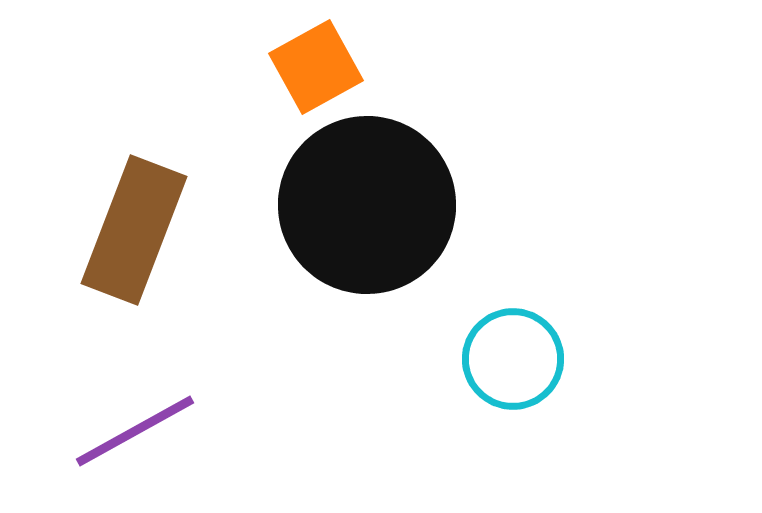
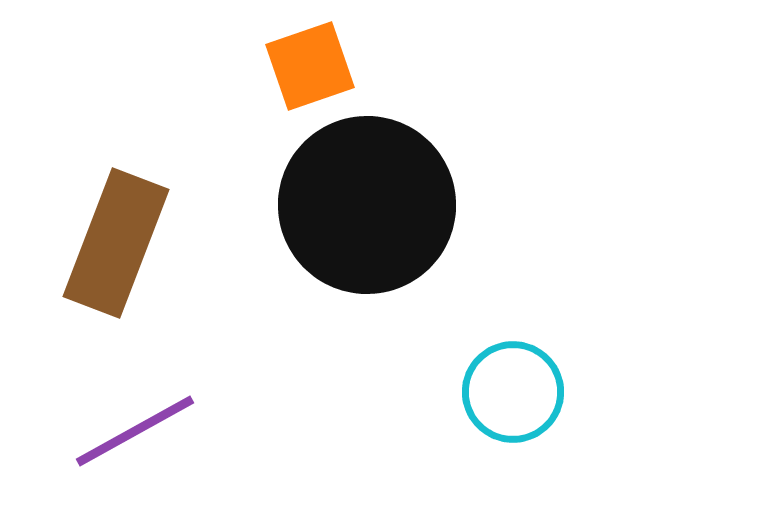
orange square: moved 6 px left, 1 px up; rotated 10 degrees clockwise
brown rectangle: moved 18 px left, 13 px down
cyan circle: moved 33 px down
